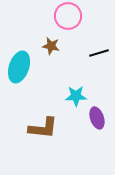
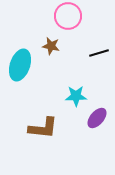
cyan ellipse: moved 1 px right, 2 px up
purple ellipse: rotated 60 degrees clockwise
